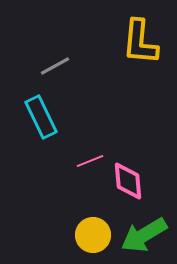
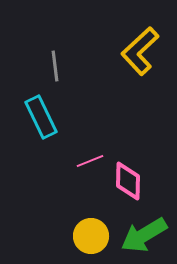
yellow L-shape: moved 9 px down; rotated 42 degrees clockwise
gray line: rotated 68 degrees counterclockwise
pink diamond: rotated 6 degrees clockwise
yellow circle: moved 2 px left, 1 px down
